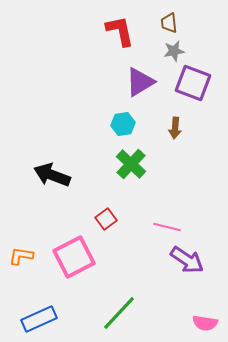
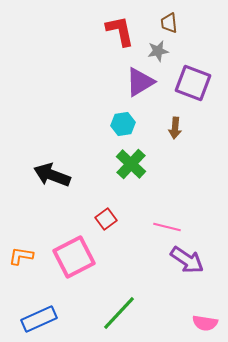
gray star: moved 16 px left
